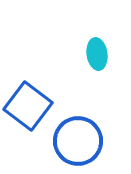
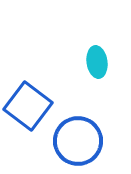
cyan ellipse: moved 8 px down
